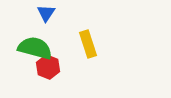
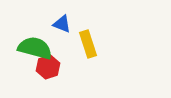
blue triangle: moved 16 px right, 11 px down; rotated 42 degrees counterclockwise
red hexagon: rotated 20 degrees clockwise
